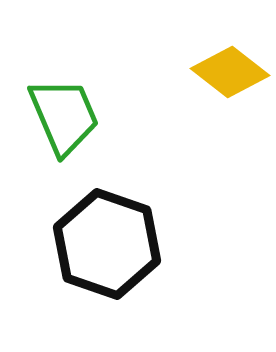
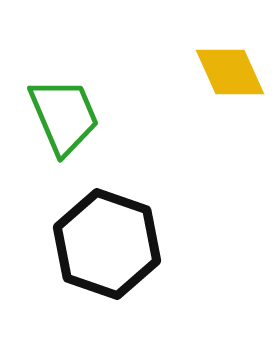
yellow diamond: rotated 28 degrees clockwise
